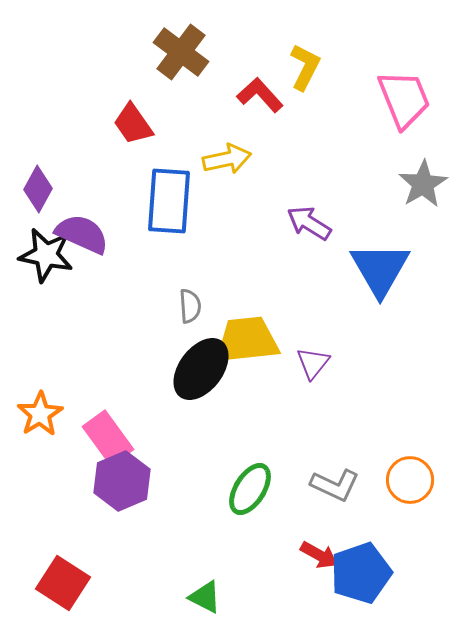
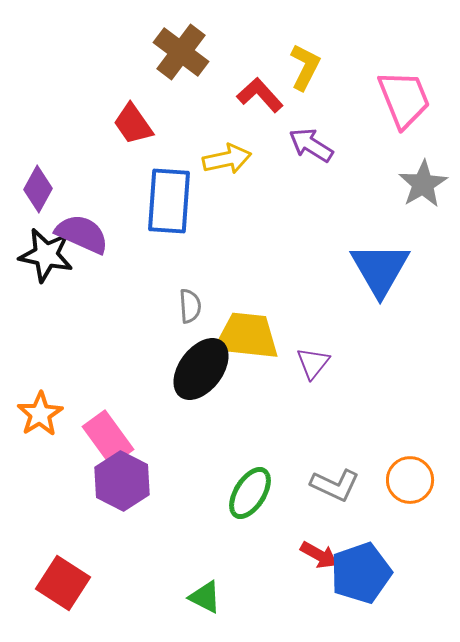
purple arrow: moved 2 px right, 78 px up
yellow trapezoid: moved 4 px up; rotated 12 degrees clockwise
purple hexagon: rotated 10 degrees counterclockwise
green ellipse: moved 4 px down
